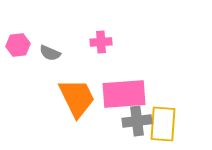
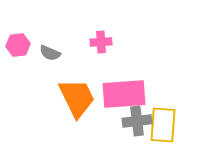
yellow rectangle: moved 1 px down
